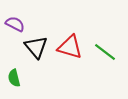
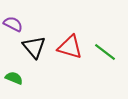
purple semicircle: moved 2 px left
black triangle: moved 2 px left
green semicircle: rotated 126 degrees clockwise
